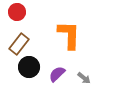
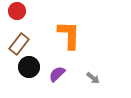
red circle: moved 1 px up
gray arrow: moved 9 px right
